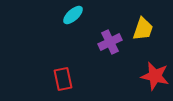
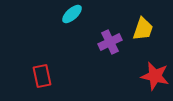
cyan ellipse: moved 1 px left, 1 px up
red rectangle: moved 21 px left, 3 px up
